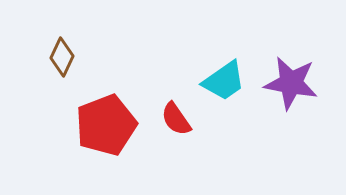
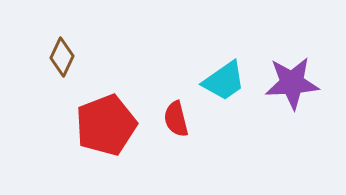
purple star: moved 1 px right; rotated 14 degrees counterclockwise
red semicircle: rotated 21 degrees clockwise
